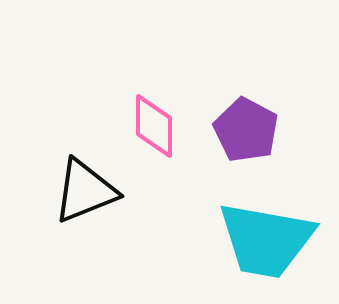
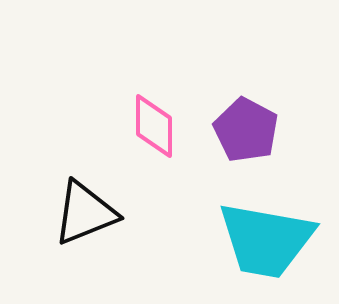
black triangle: moved 22 px down
